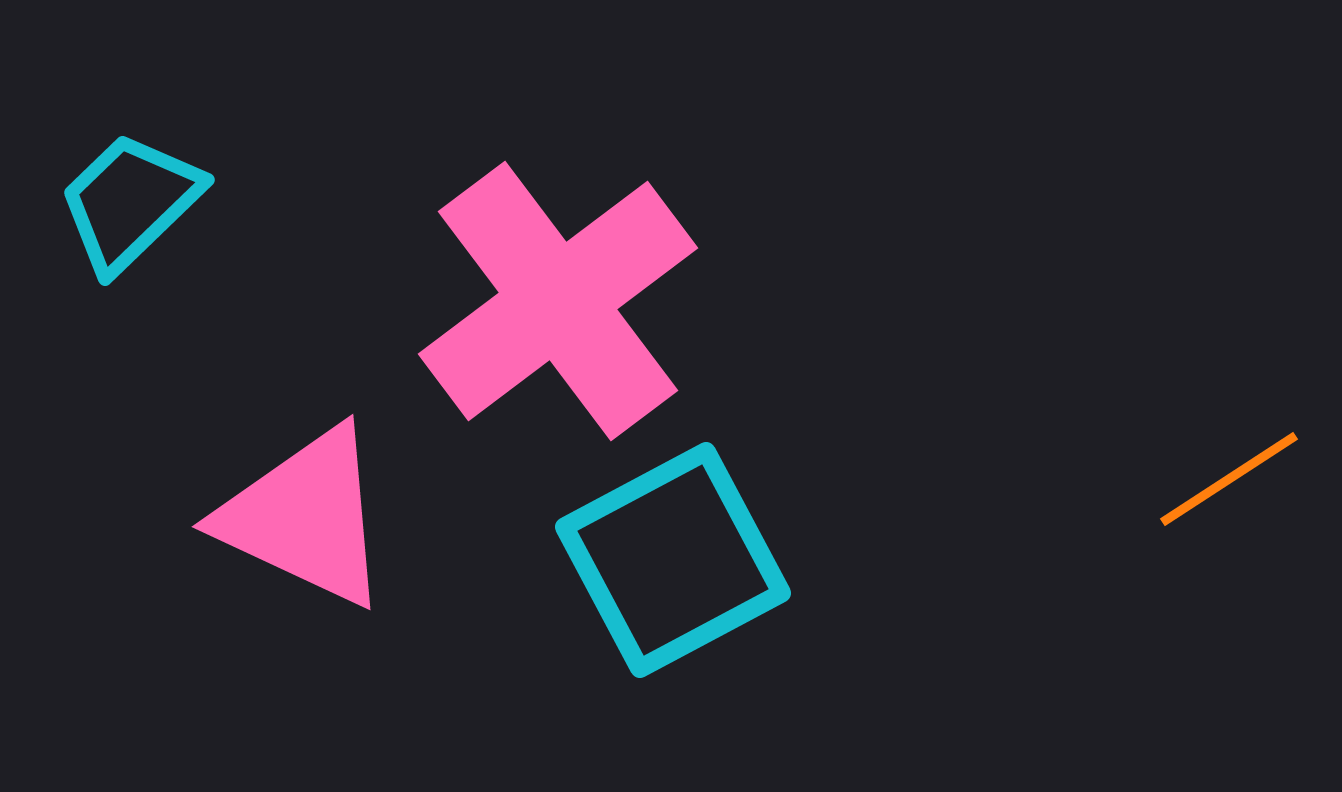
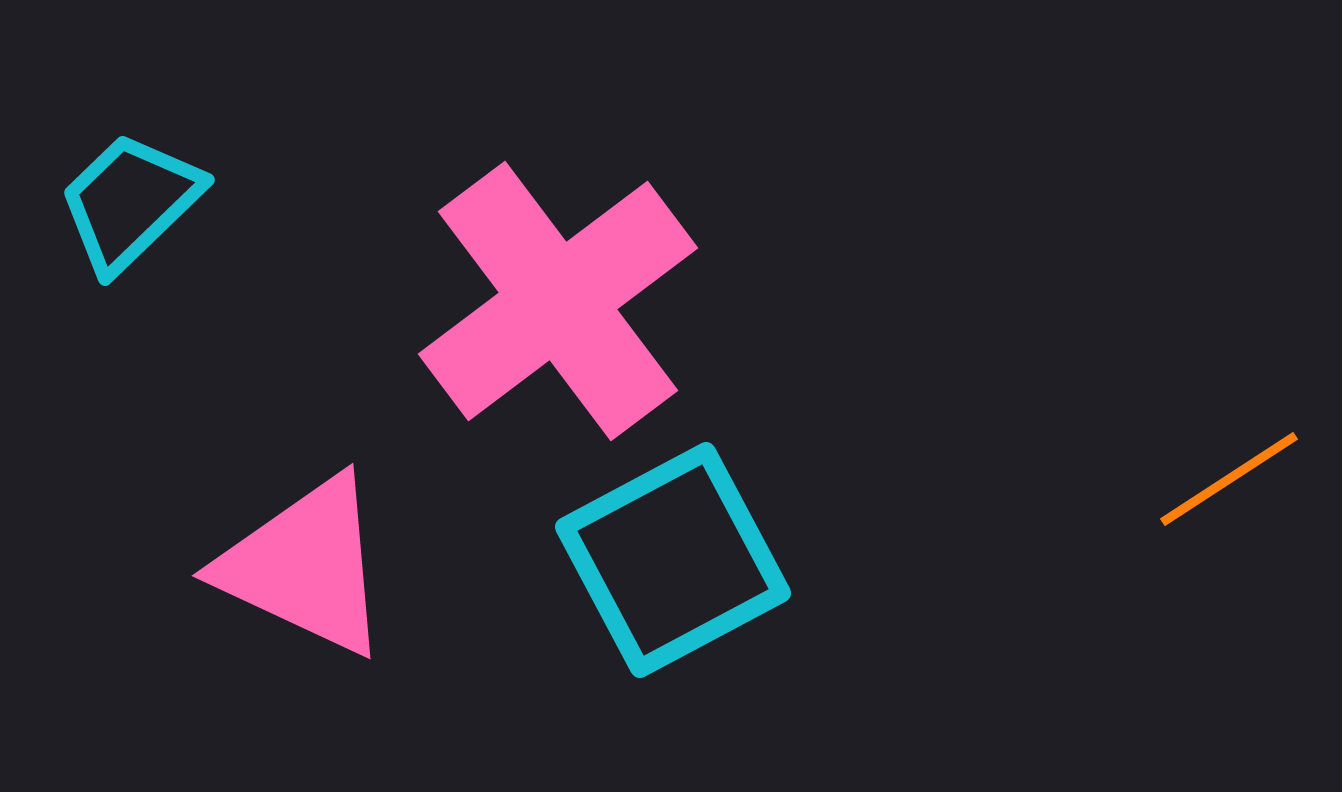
pink triangle: moved 49 px down
